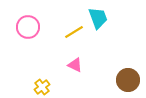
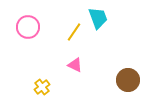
yellow line: rotated 24 degrees counterclockwise
